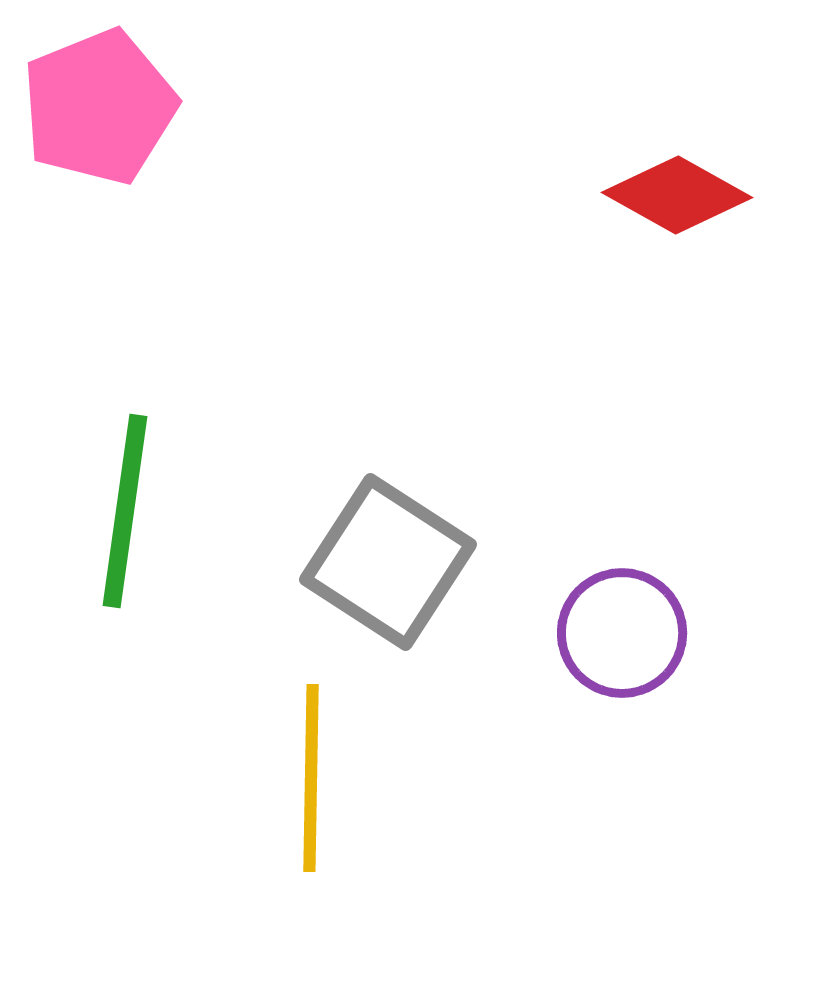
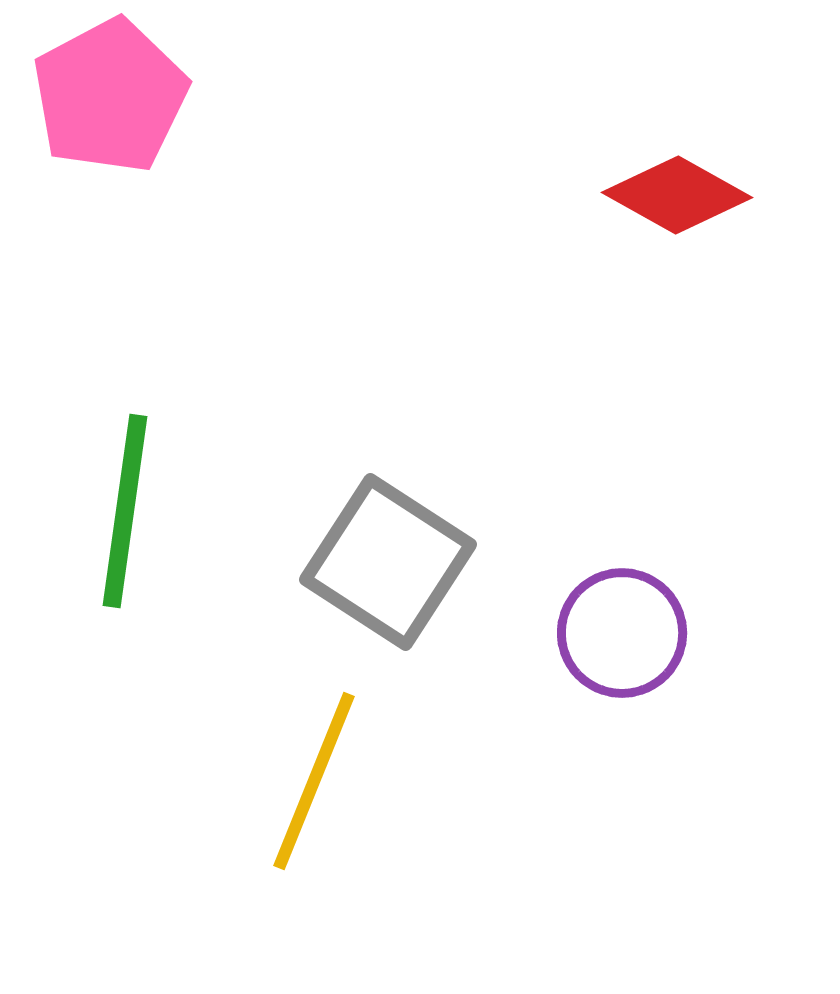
pink pentagon: moved 11 px right, 11 px up; rotated 6 degrees counterclockwise
yellow line: moved 3 px right, 3 px down; rotated 21 degrees clockwise
